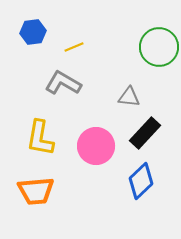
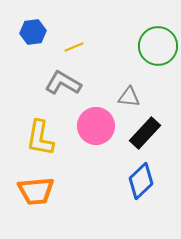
green circle: moved 1 px left, 1 px up
pink circle: moved 20 px up
